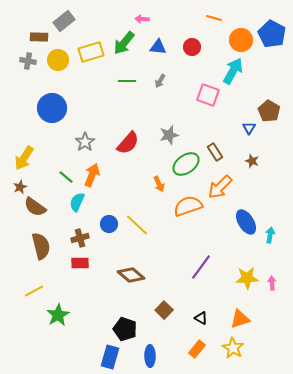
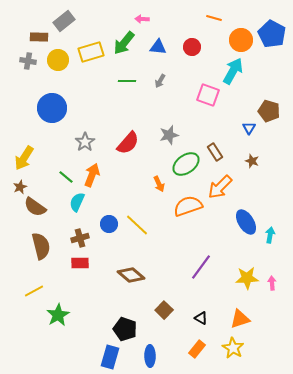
brown pentagon at (269, 111): rotated 15 degrees counterclockwise
